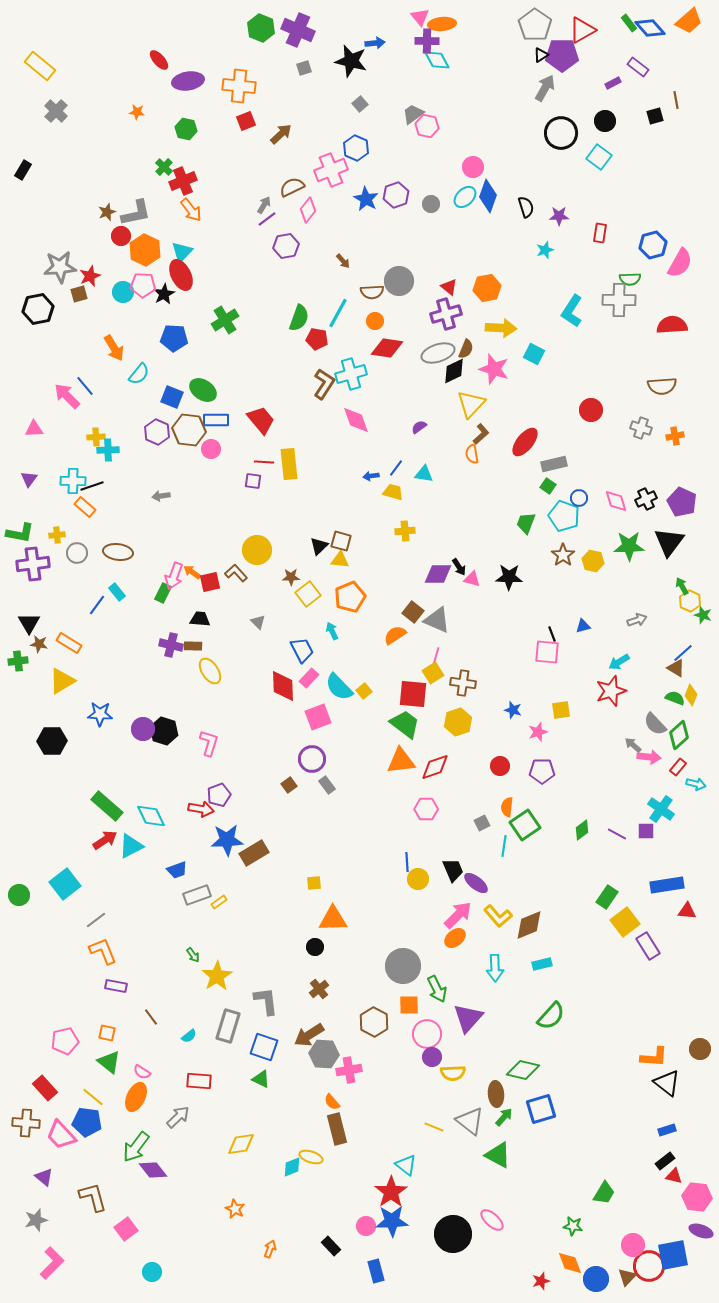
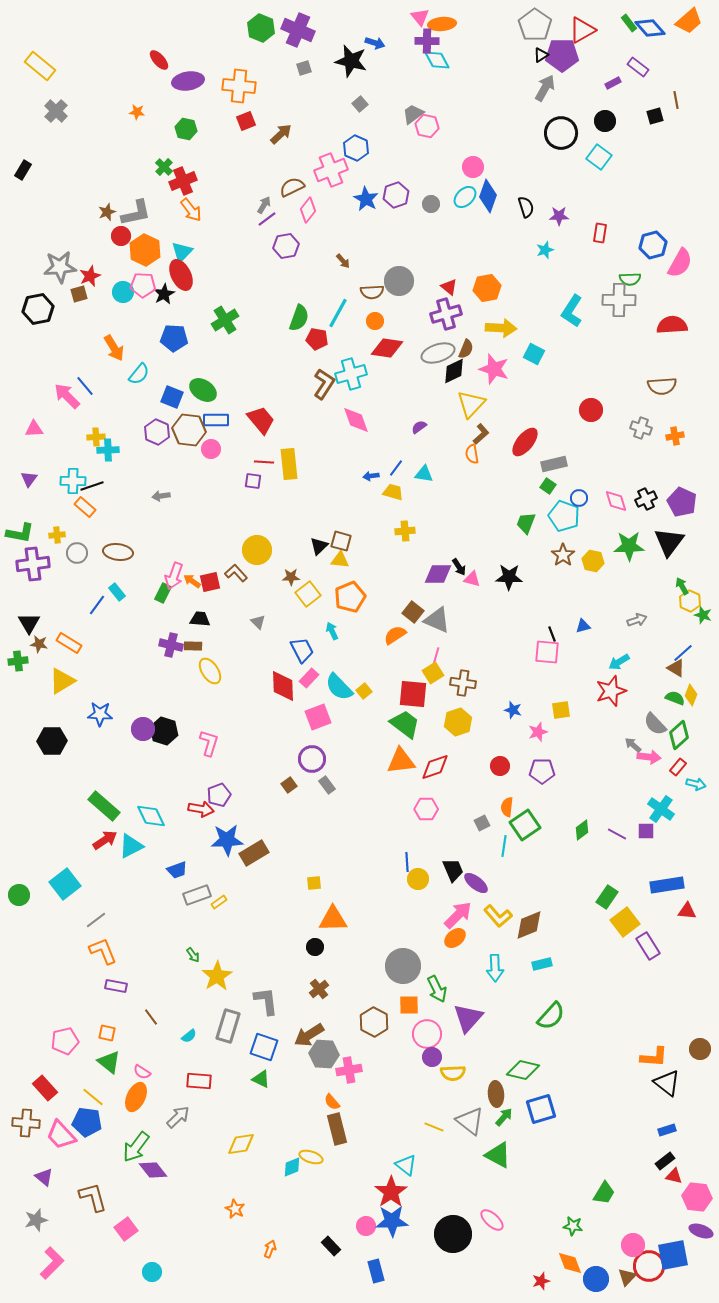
blue arrow at (375, 43): rotated 24 degrees clockwise
orange arrow at (192, 572): moved 9 px down
green rectangle at (107, 806): moved 3 px left
